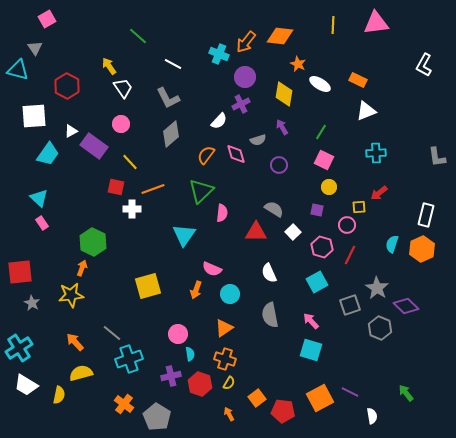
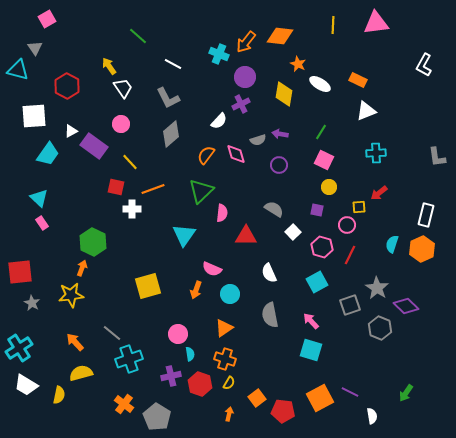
purple arrow at (282, 127): moved 2 px left, 7 px down; rotated 49 degrees counterclockwise
red triangle at (256, 232): moved 10 px left, 4 px down
green arrow at (406, 393): rotated 108 degrees counterclockwise
orange arrow at (229, 414): rotated 40 degrees clockwise
